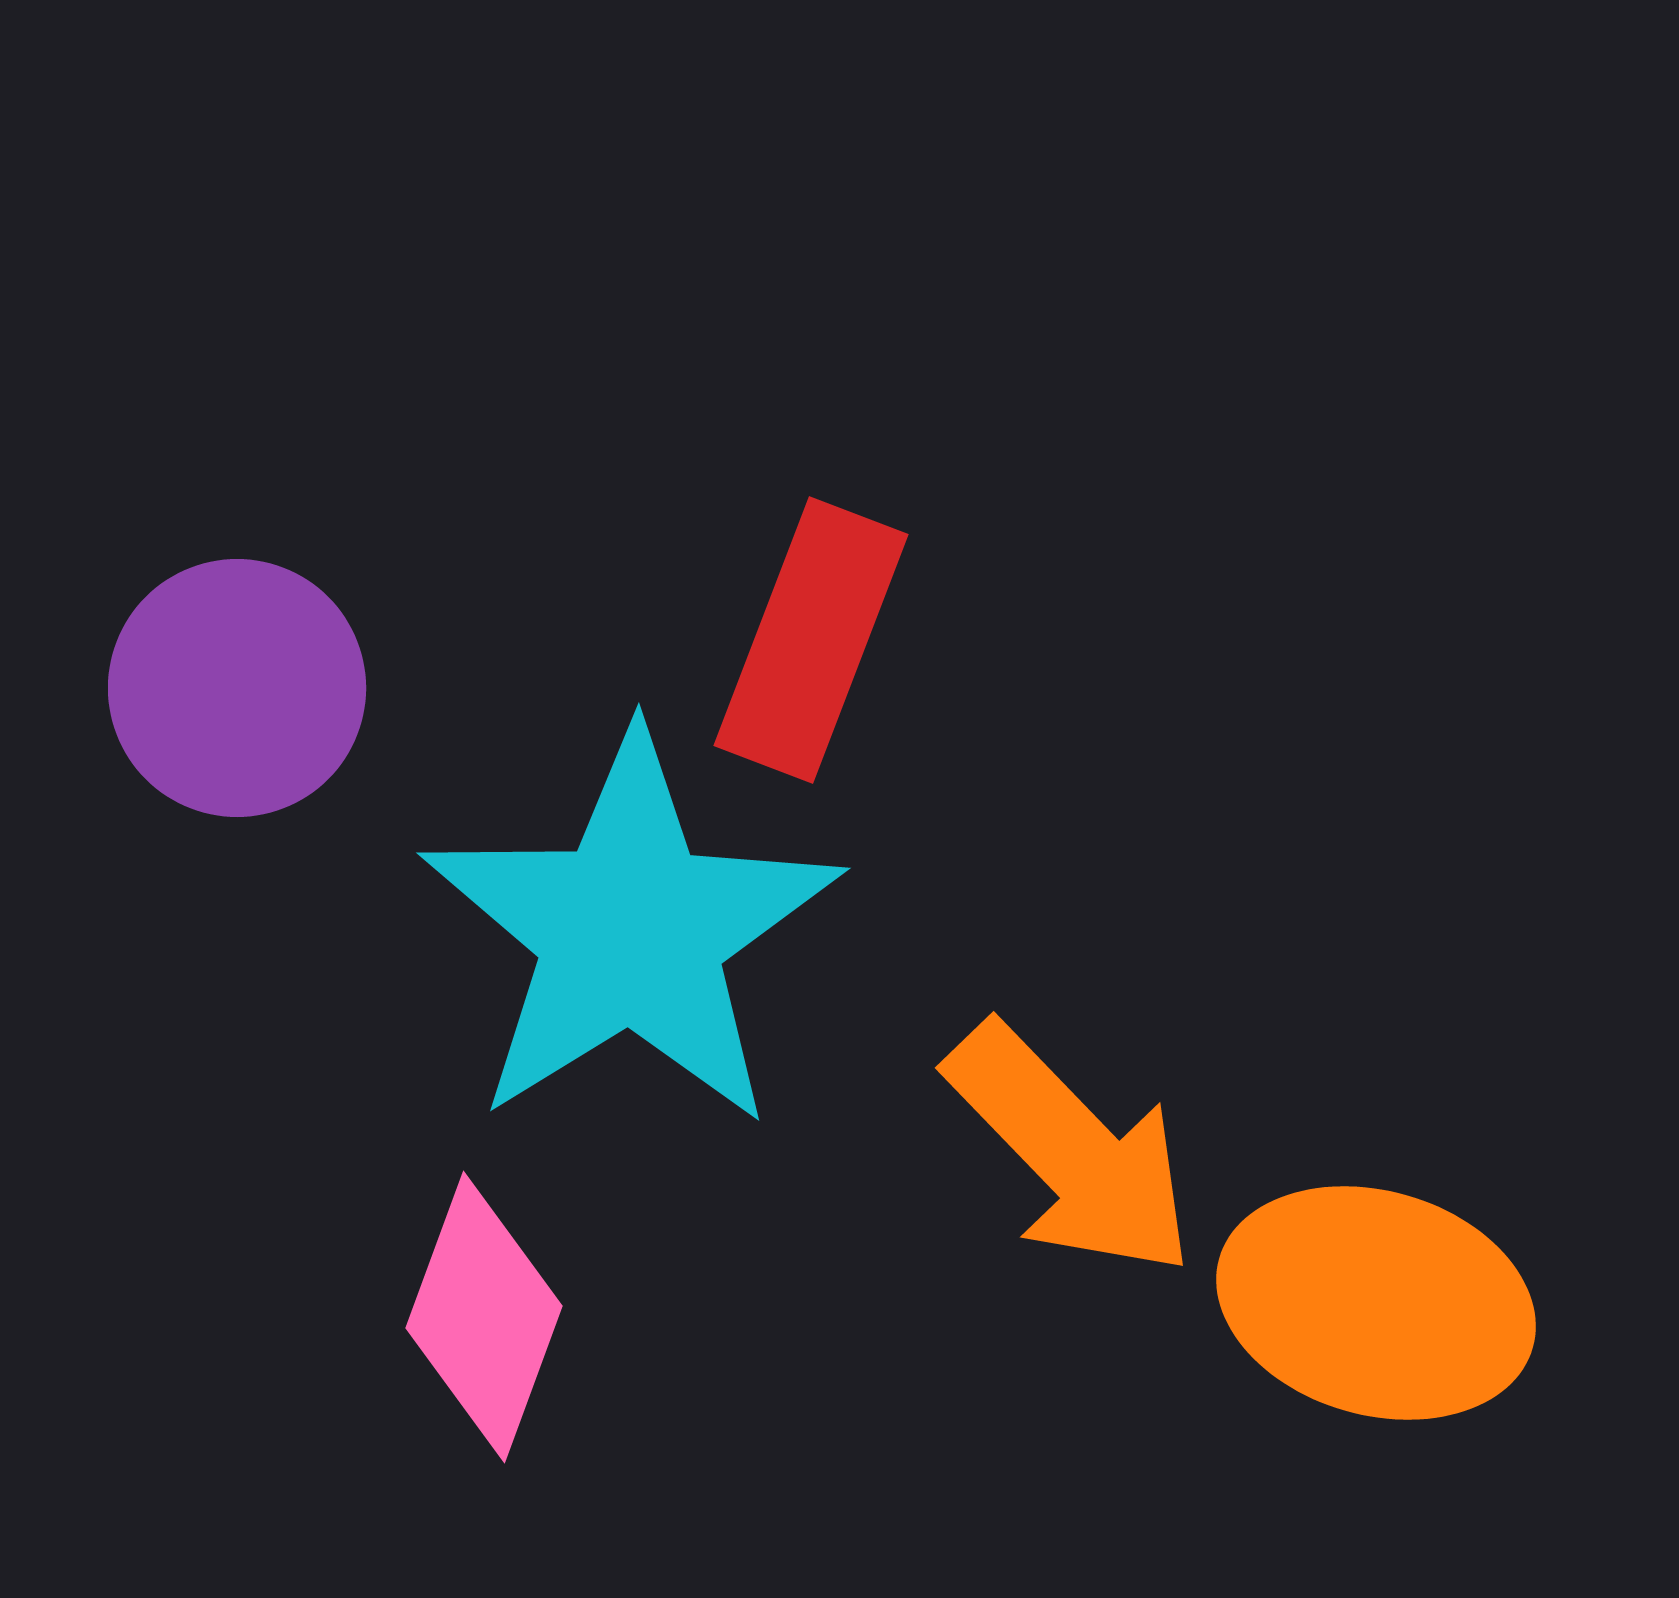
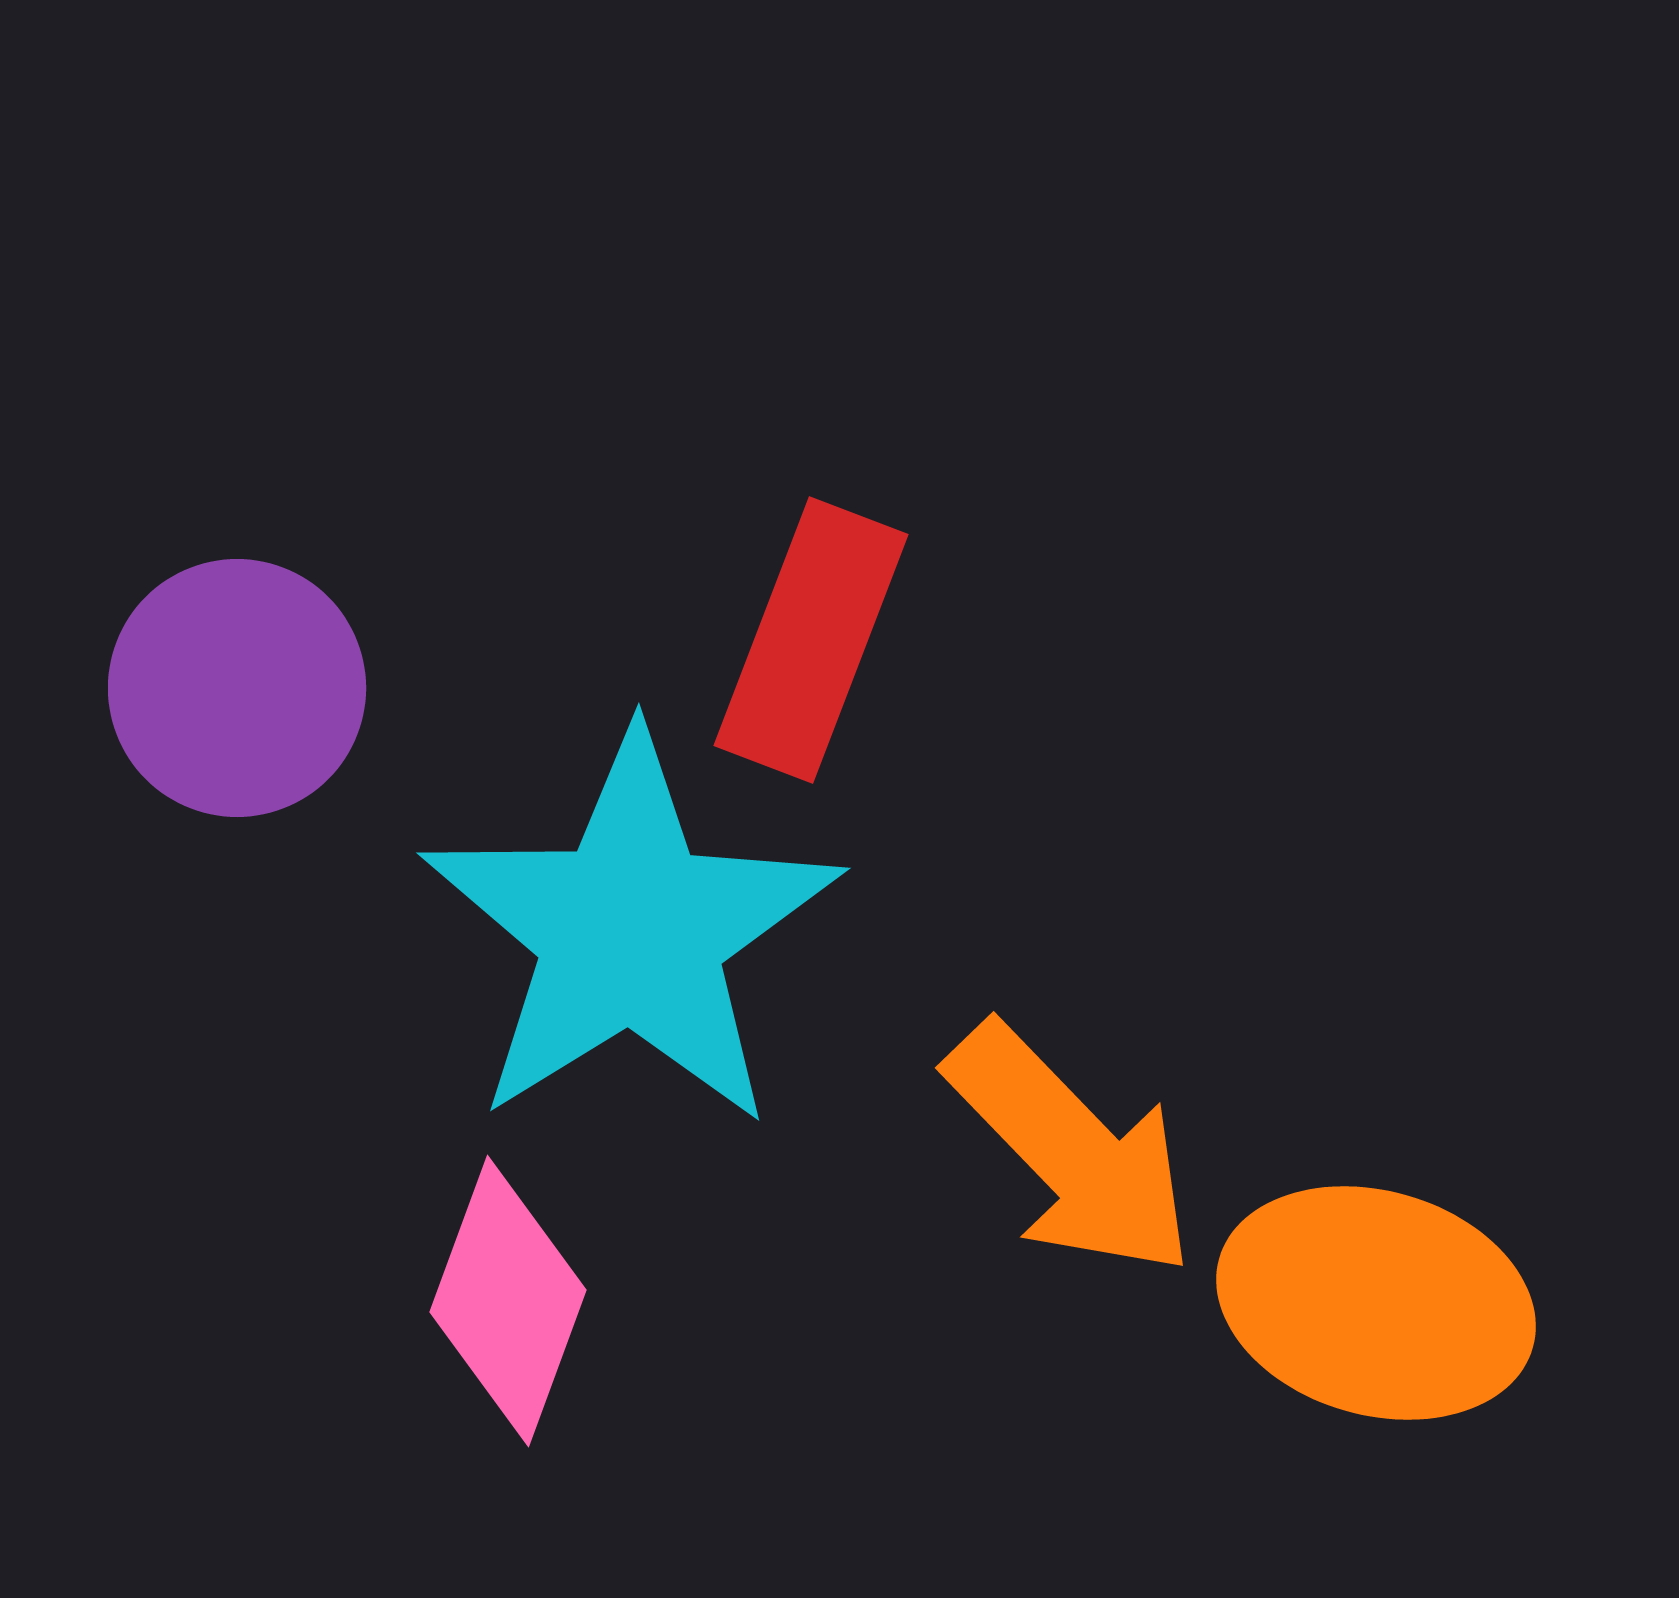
pink diamond: moved 24 px right, 16 px up
